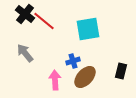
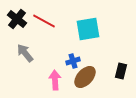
black cross: moved 8 px left, 5 px down
red line: rotated 10 degrees counterclockwise
